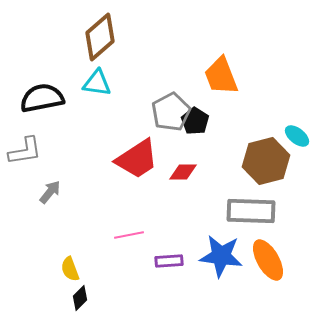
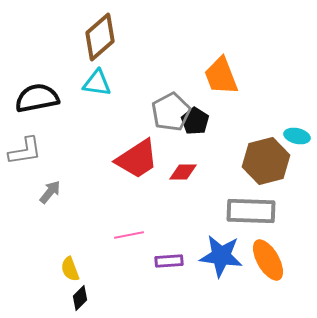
black semicircle: moved 5 px left
cyan ellipse: rotated 25 degrees counterclockwise
